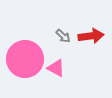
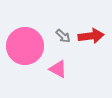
pink circle: moved 13 px up
pink triangle: moved 2 px right, 1 px down
